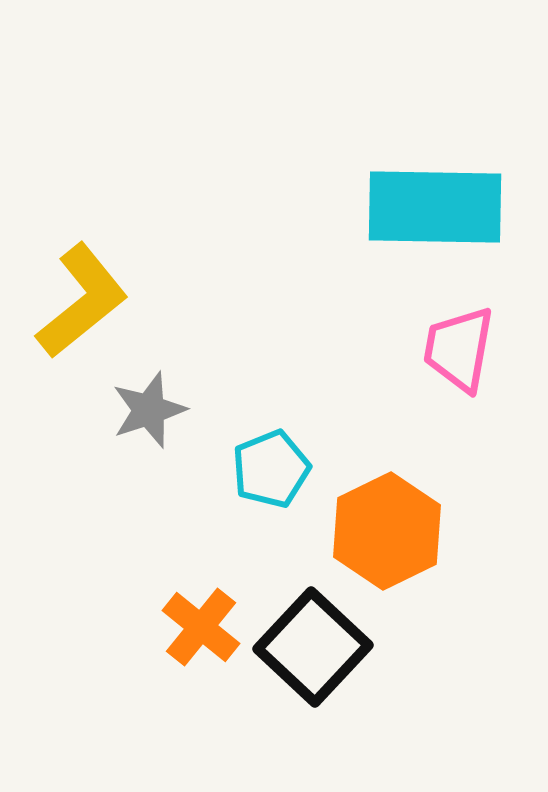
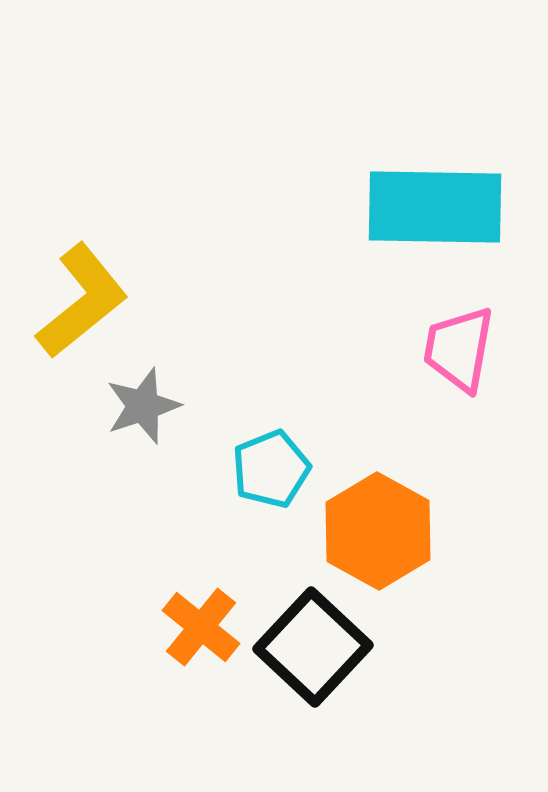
gray star: moved 6 px left, 4 px up
orange hexagon: moved 9 px left; rotated 5 degrees counterclockwise
